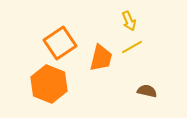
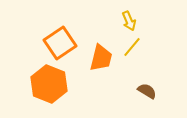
yellow line: rotated 20 degrees counterclockwise
brown semicircle: rotated 18 degrees clockwise
